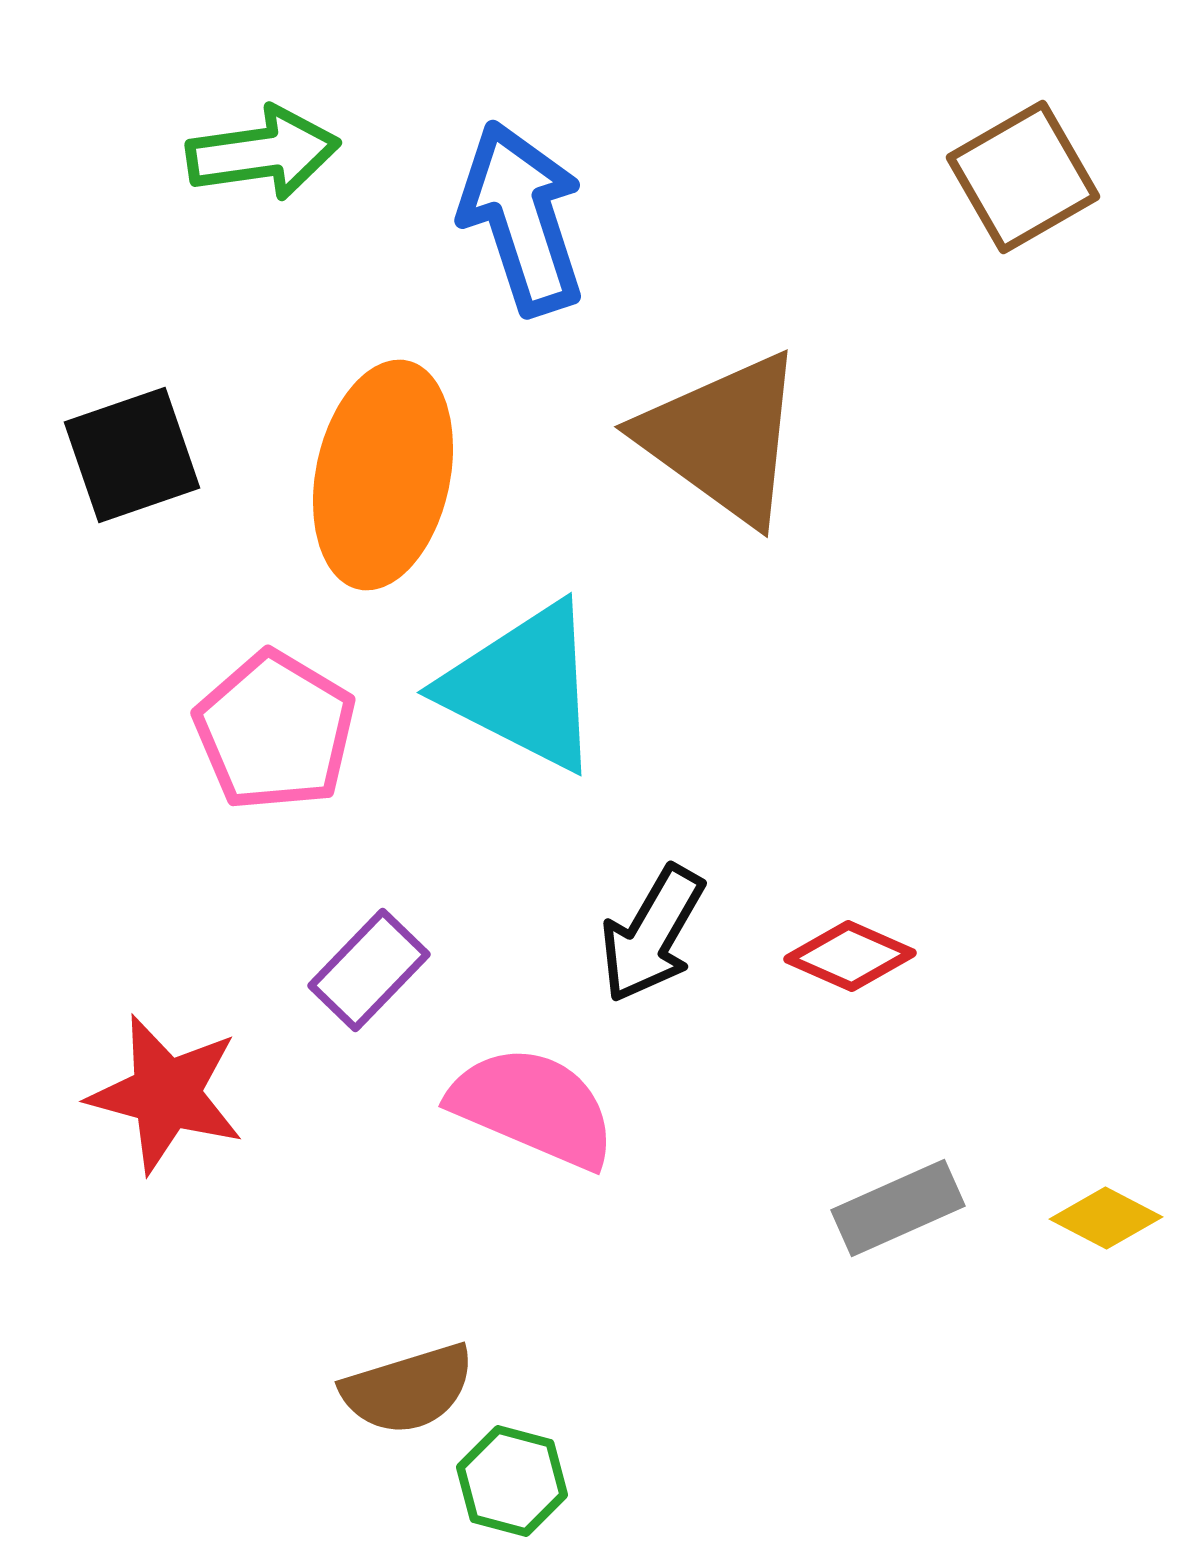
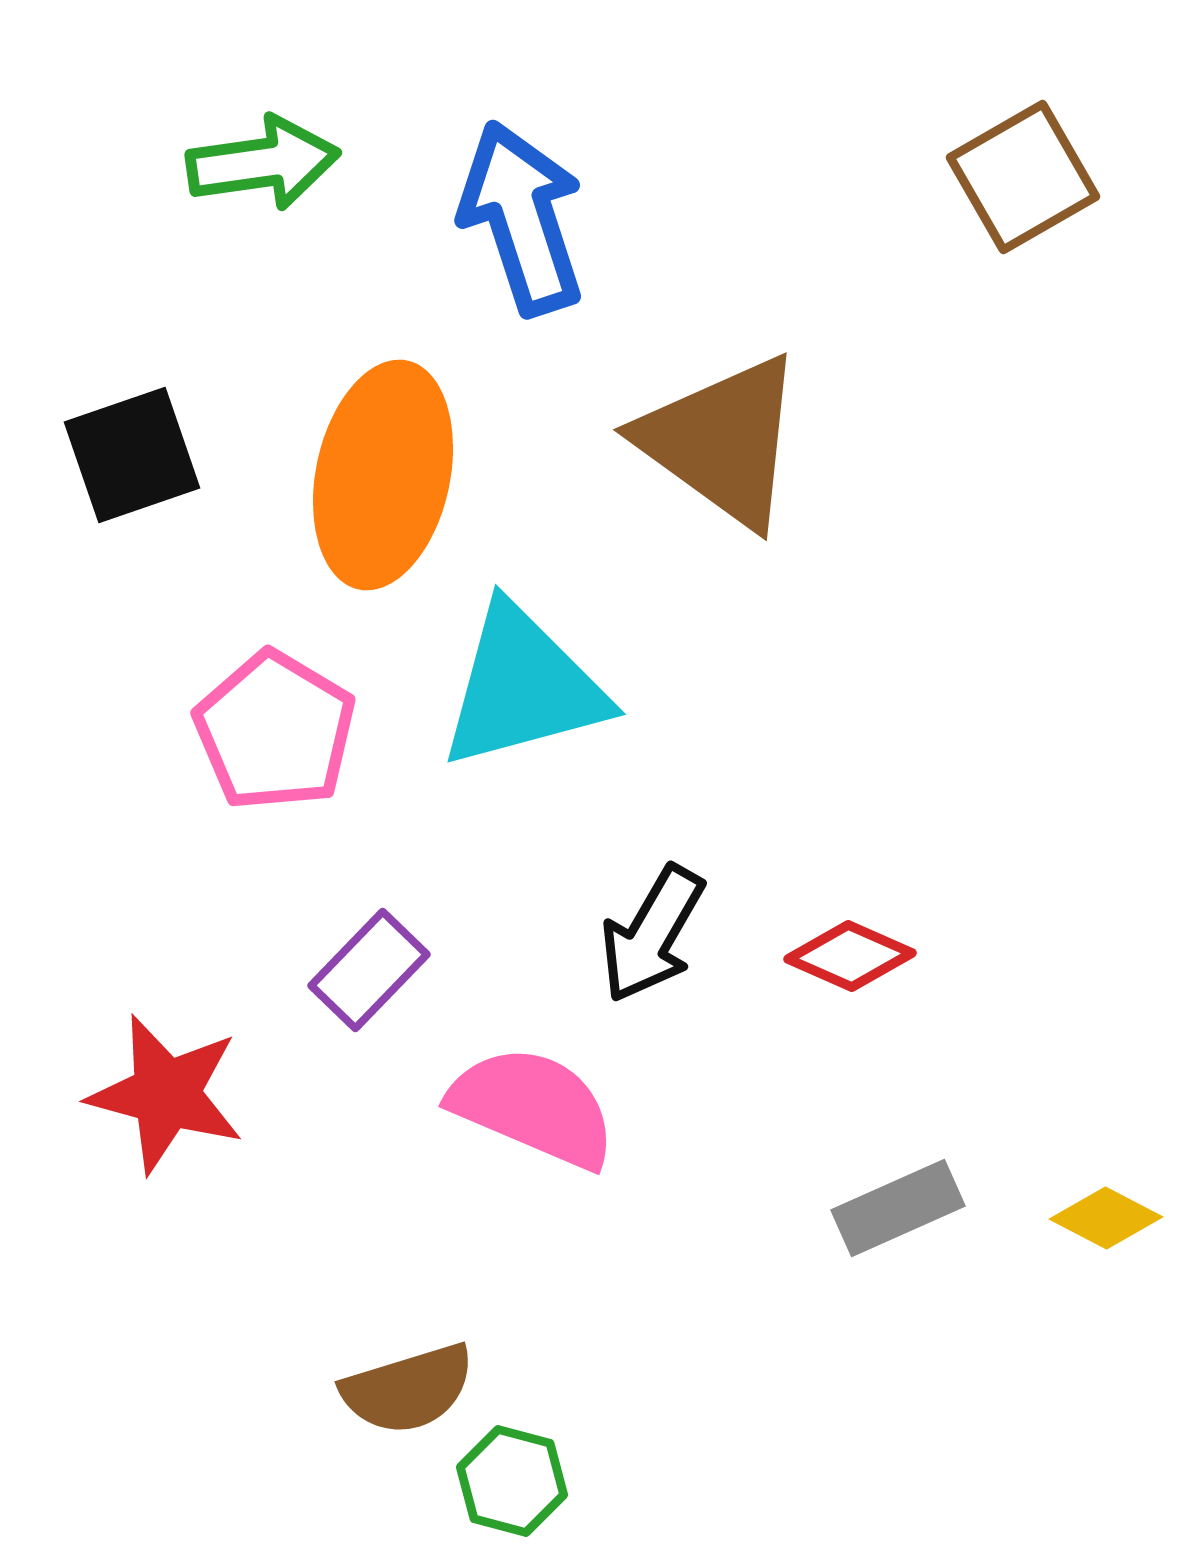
green arrow: moved 10 px down
brown triangle: moved 1 px left, 3 px down
cyan triangle: rotated 42 degrees counterclockwise
